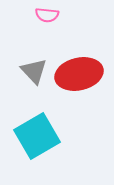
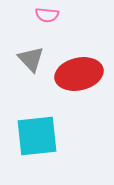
gray triangle: moved 3 px left, 12 px up
cyan square: rotated 24 degrees clockwise
